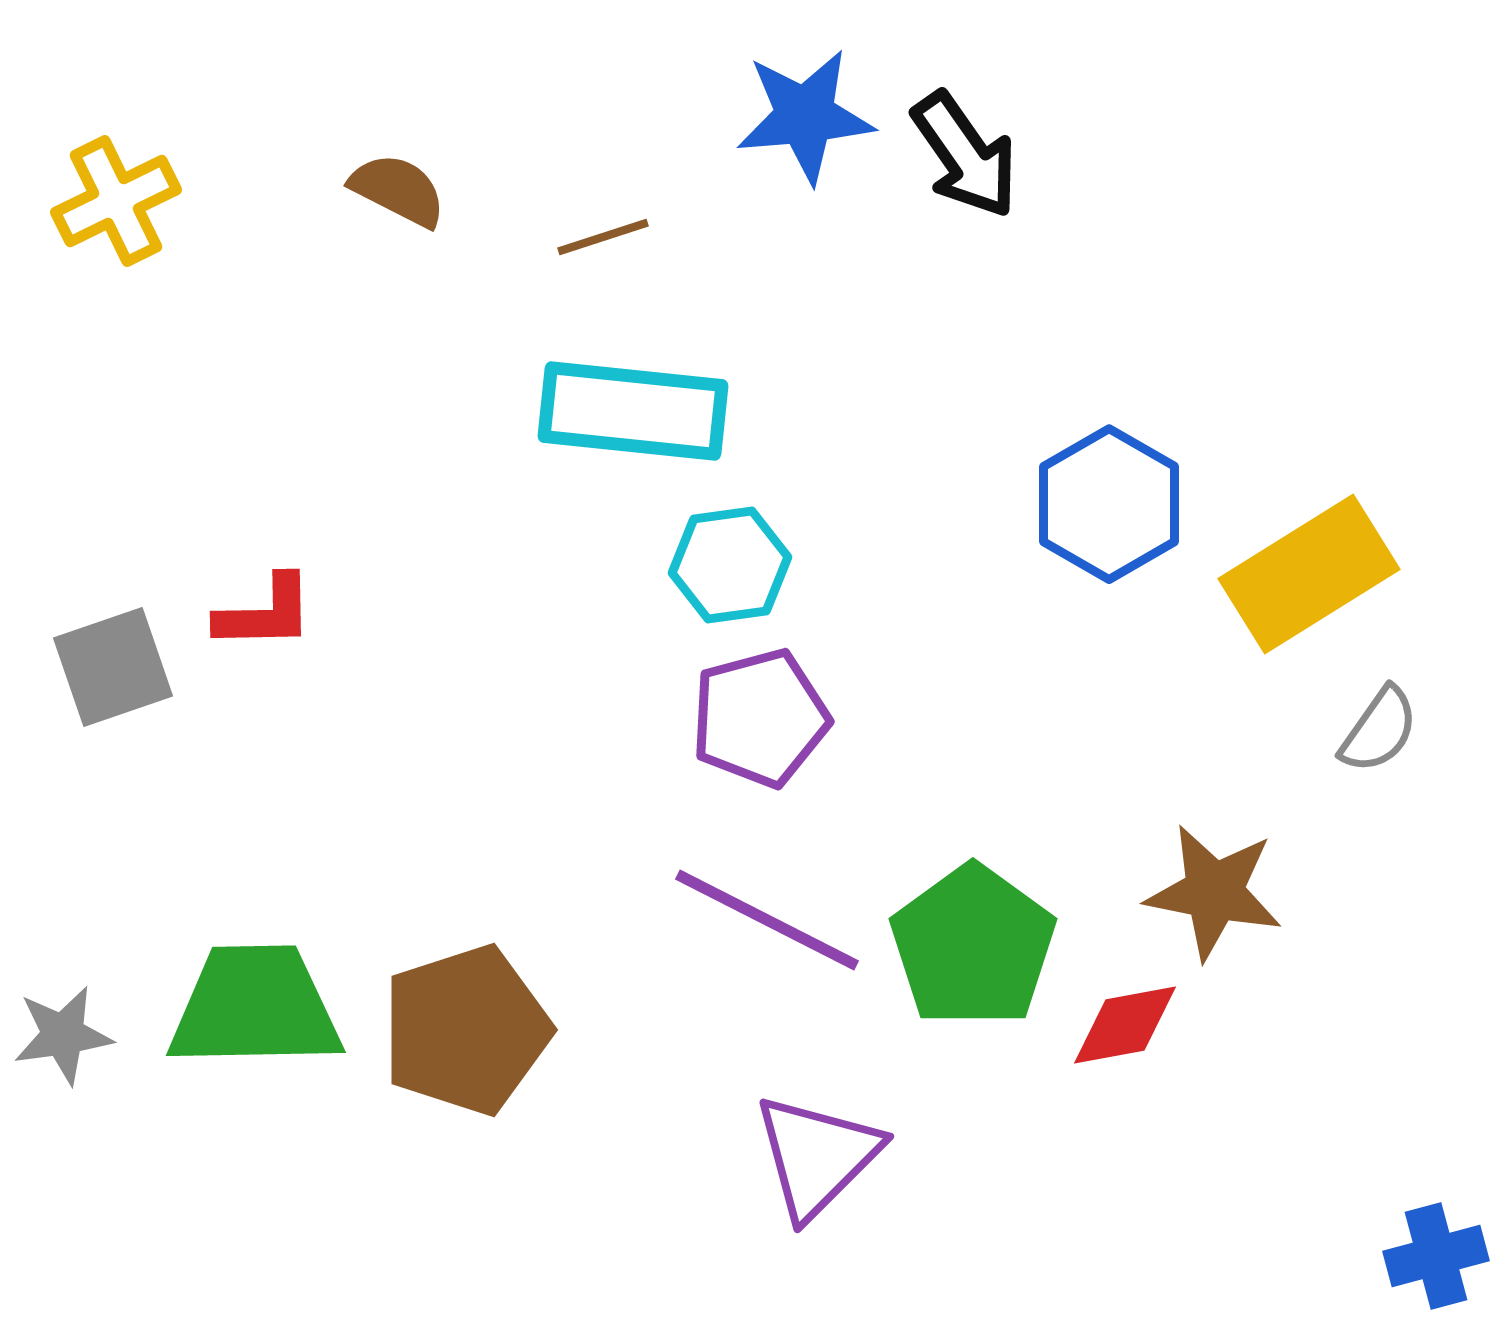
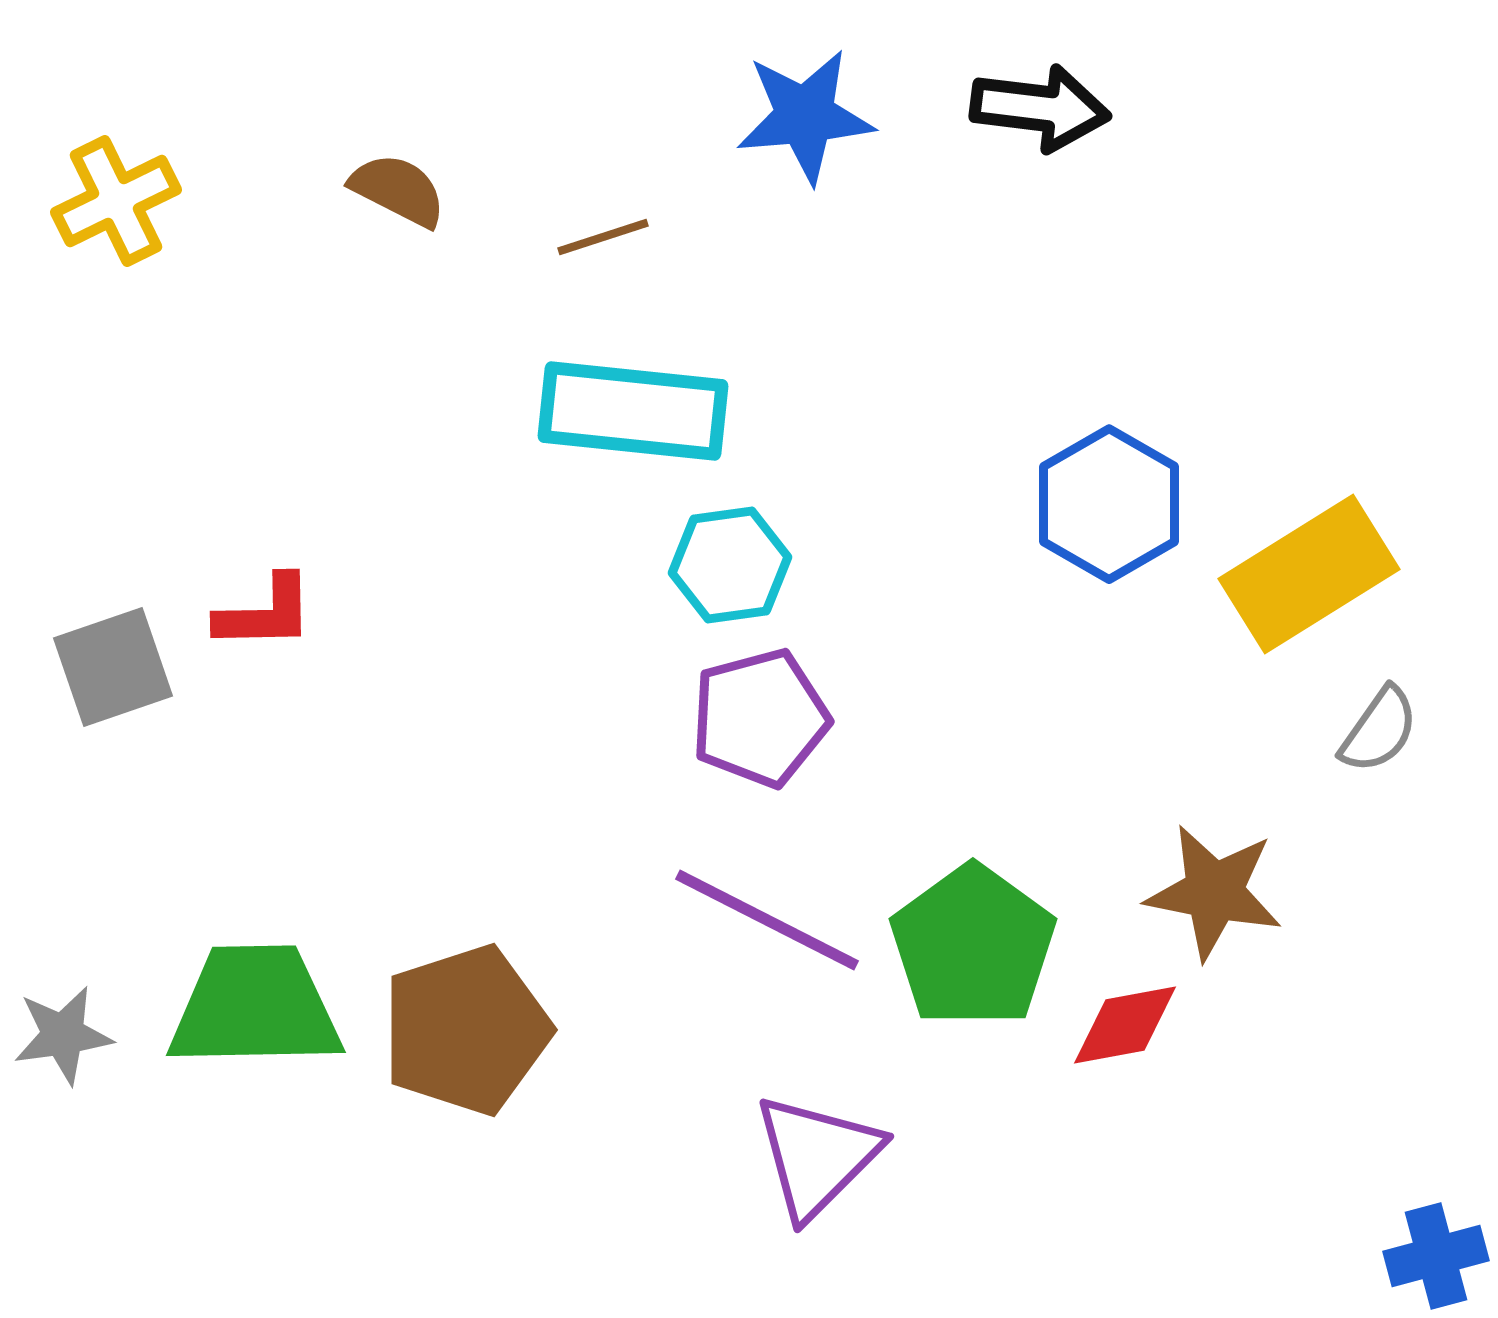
black arrow: moved 75 px right, 47 px up; rotated 48 degrees counterclockwise
